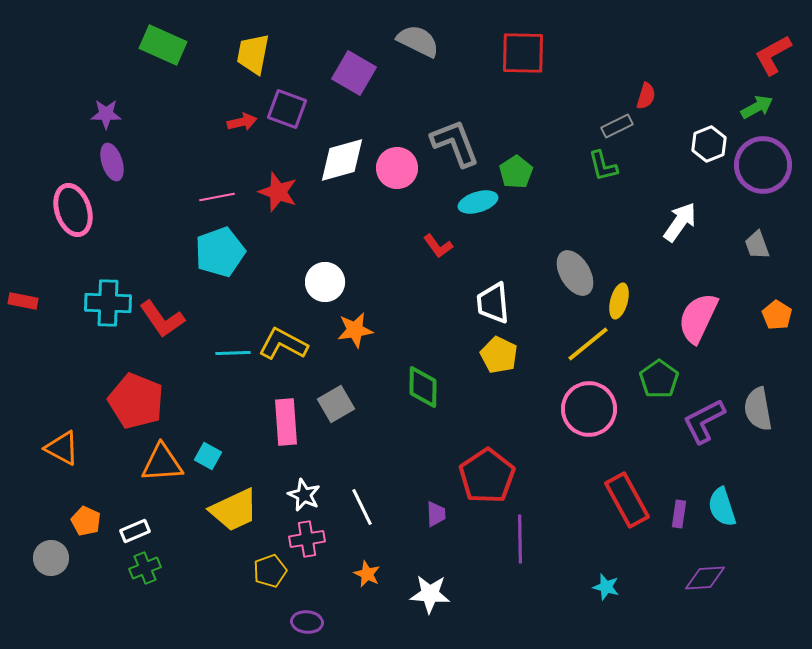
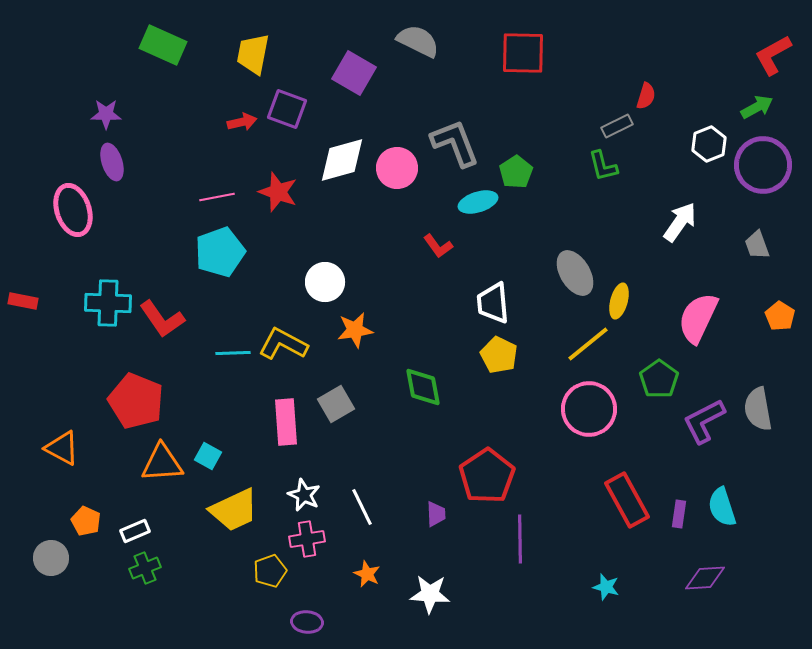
orange pentagon at (777, 315): moved 3 px right, 1 px down
green diamond at (423, 387): rotated 12 degrees counterclockwise
